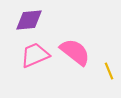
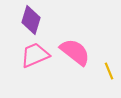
purple diamond: moved 2 px right; rotated 68 degrees counterclockwise
